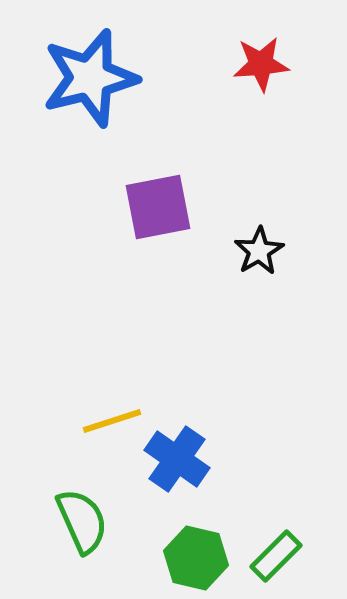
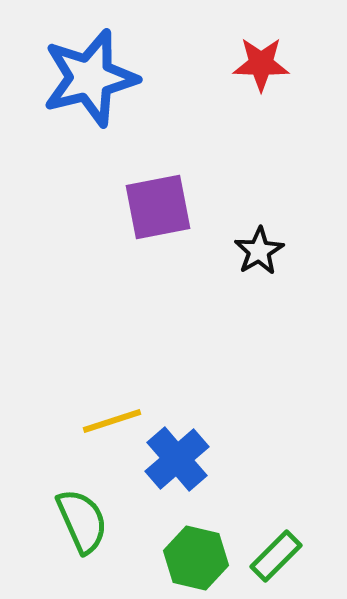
red star: rotated 6 degrees clockwise
blue cross: rotated 14 degrees clockwise
